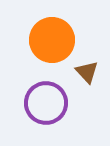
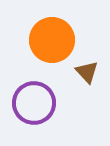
purple circle: moved 12 px left
